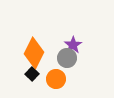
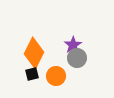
gray circle: moved 10 px right
black square: rotated 32 degrees clockwise
orange circle: moved 3 px up
